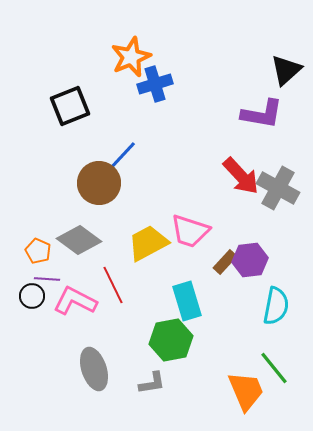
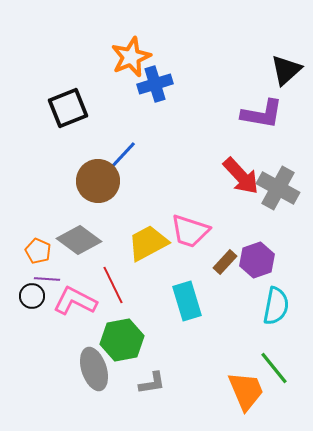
black square: moved 2 px left, 2 px down
brown circle: moved 1 px left, 2 px up
purple hexagon: moved 7 px right; rotated 12 degrees counterclockwise
green hexagon: moved 49 px left
